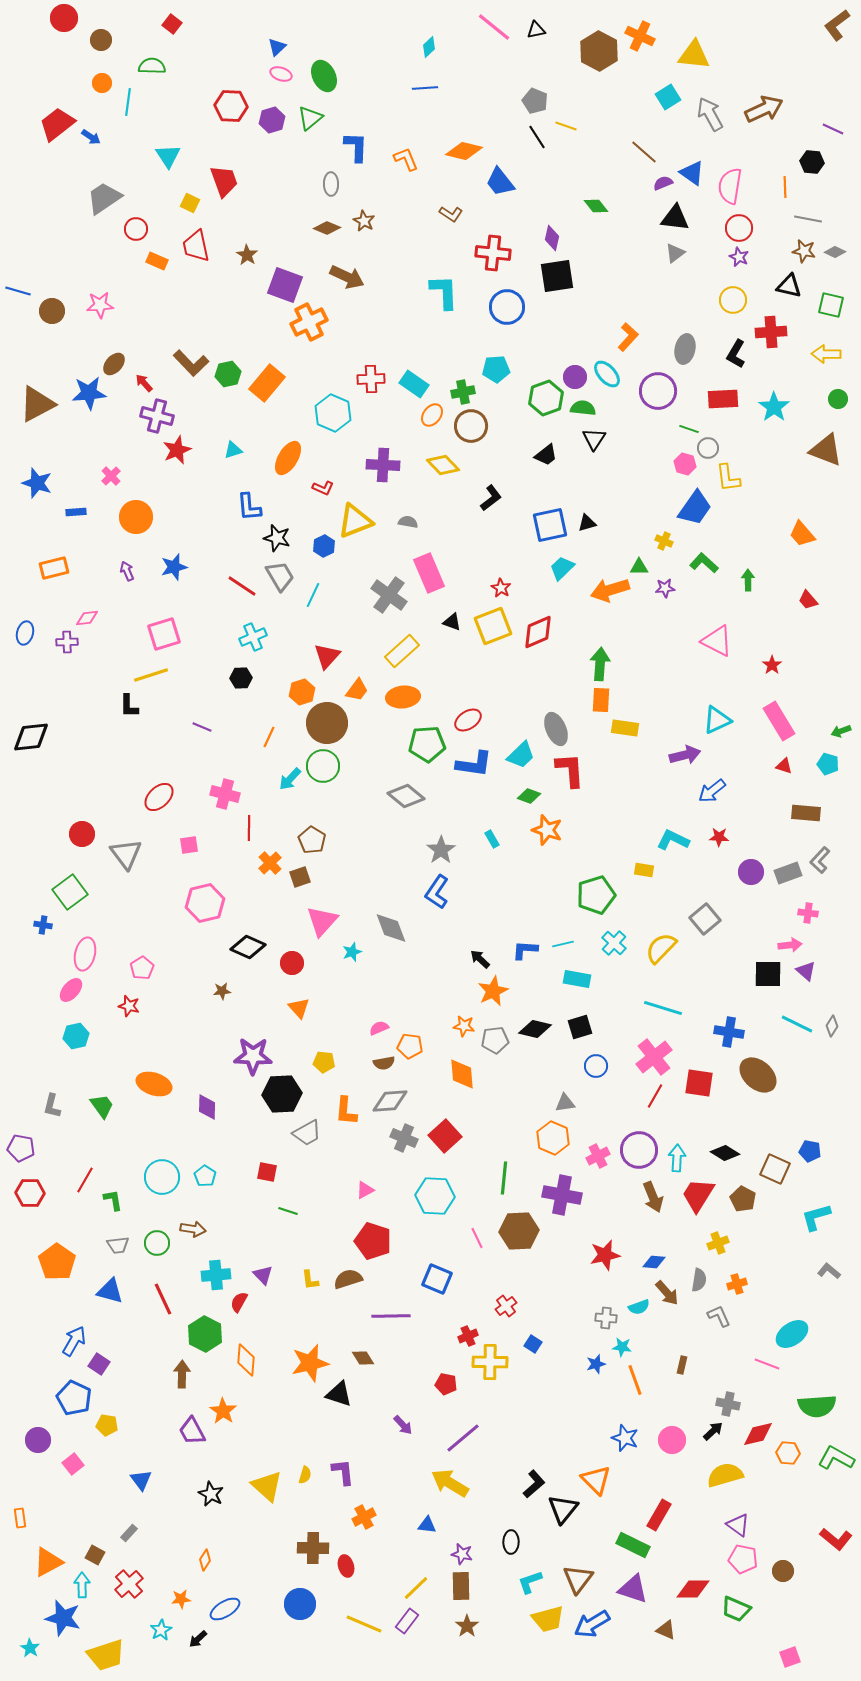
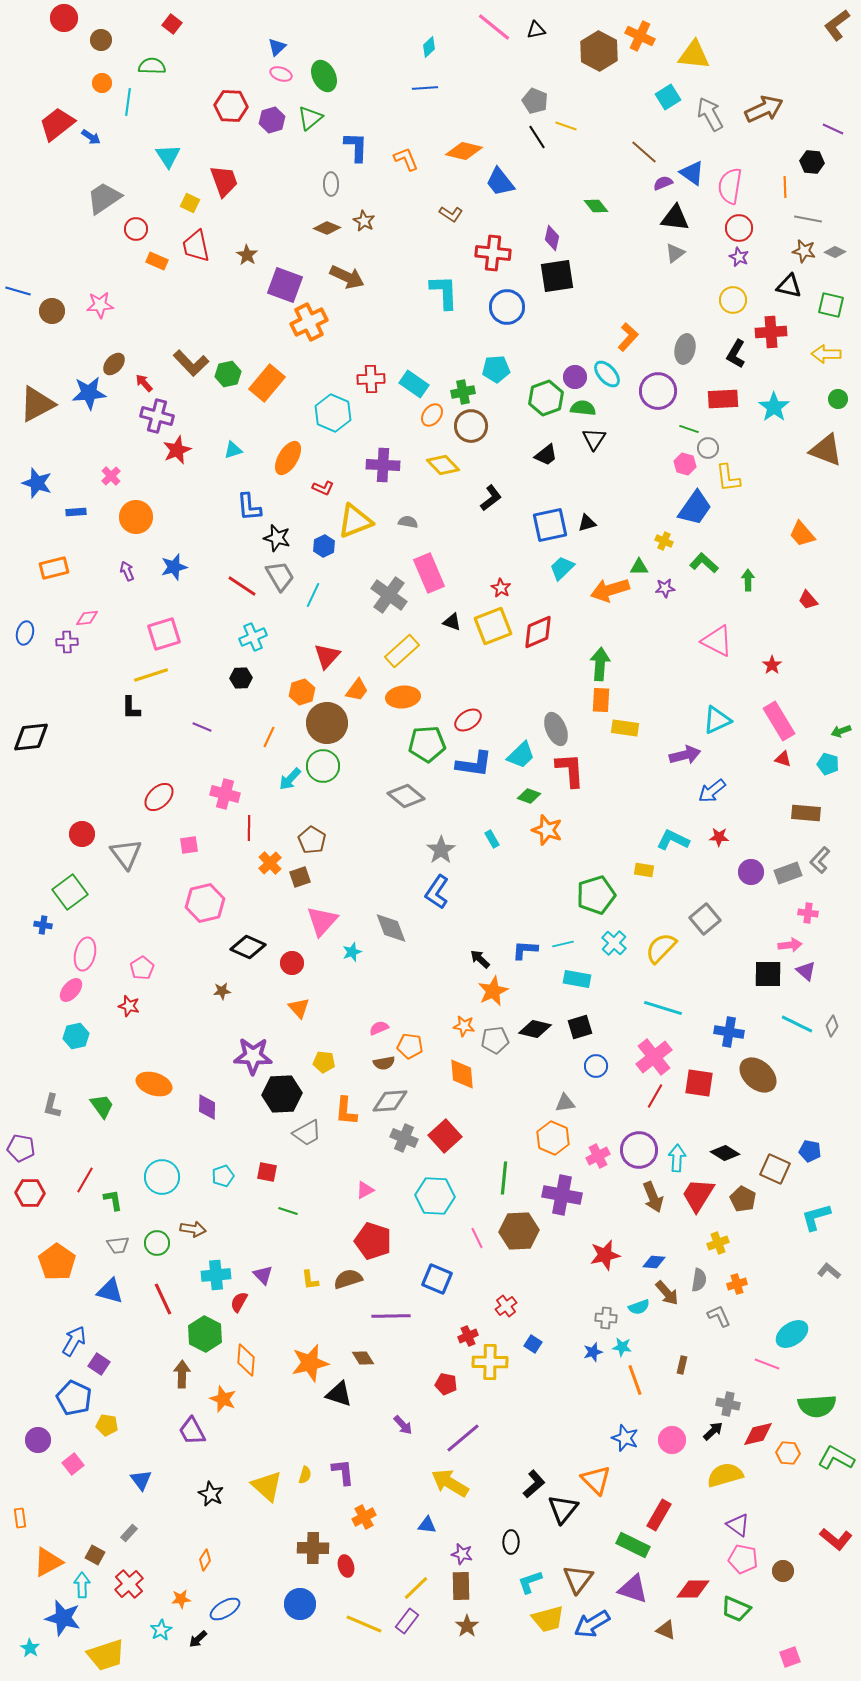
black L-shape at (129, 706): moved 2 px right, 2 px down
red triangle at (784, 766): moved 1 px left, 7 px up
cyan pentagon at (205, 1176): moved 18 px right; rotated 20 degrees clockwise
blue star at (596, 1364): moved 3 px left, 12 px up
orange star at (223, 1411): moved 12 px up; rotated 12 degrees counterclockwise
